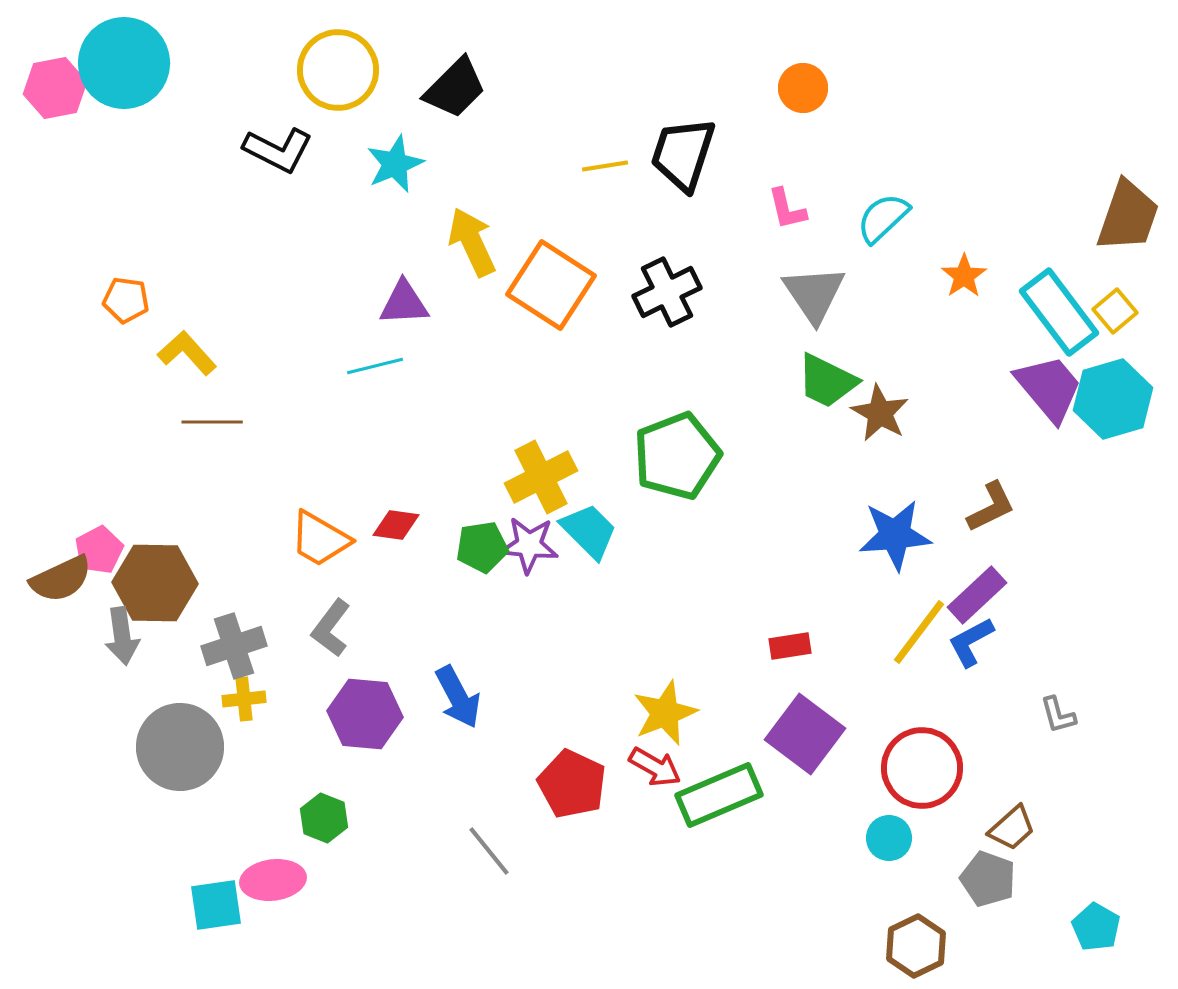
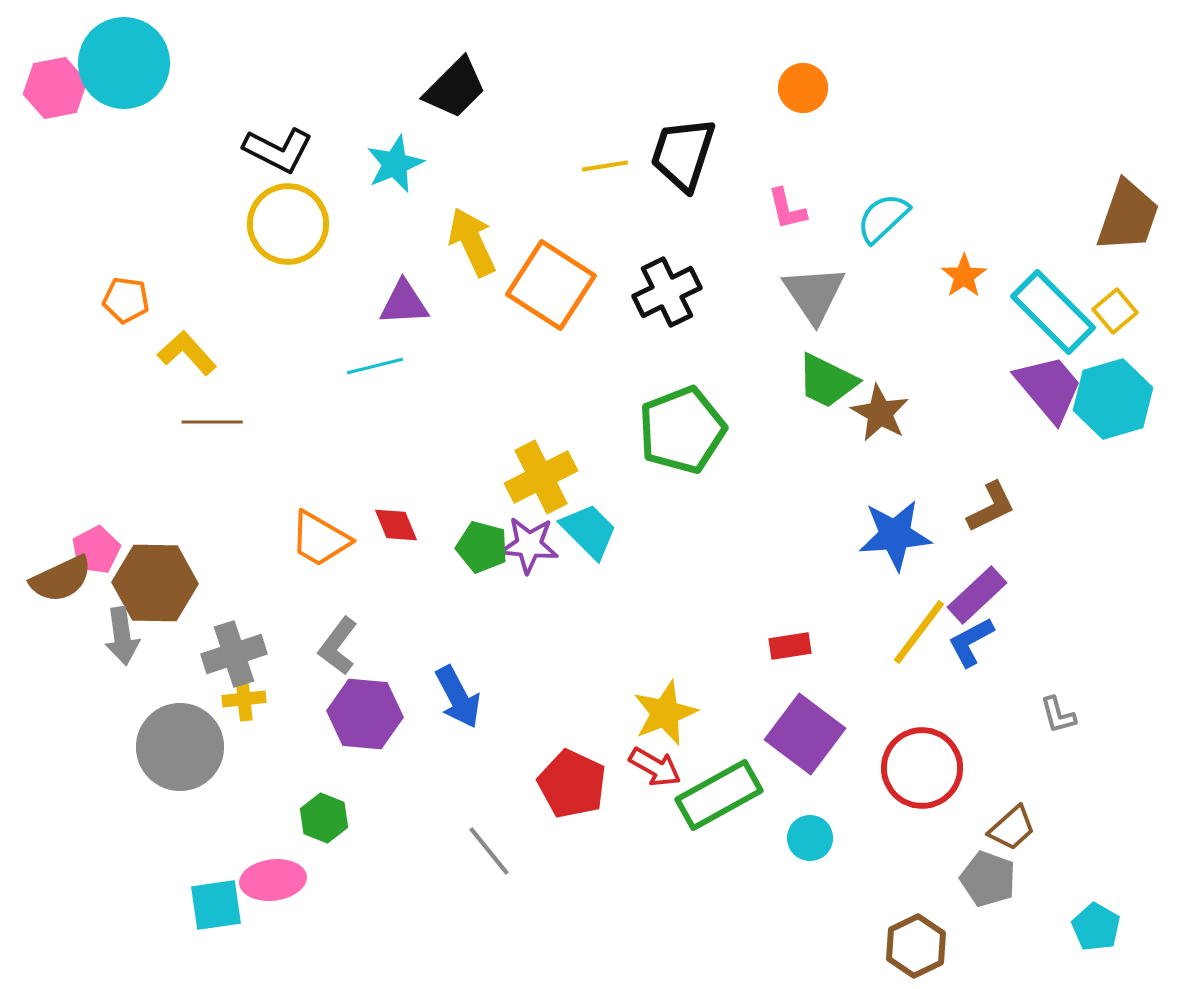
yellow circle at (338, 70): moved 50 px left, 154 px down
cyan rectangle at (1059, 312): moved 6 px left; rotated 8 degrees counterclockwise
green pentagon at (677, 456): moved 5 px right, 26 px up
red diamond at (396, 525): rotated 60 degrees clockwise
green pentagon at (482, 547): rotated 24 degrees clockwise
pink pentagon at (99, 550): moved 3 px left
gray L-shape at (331, 628): moved 7 px right, 18 px down
gray cross at (234, 646): moved 8 px down
green rectangle at (719, 795): rotated 6 degrees counterclockwise
cyan circle at (889, 838): moved 79 px left
